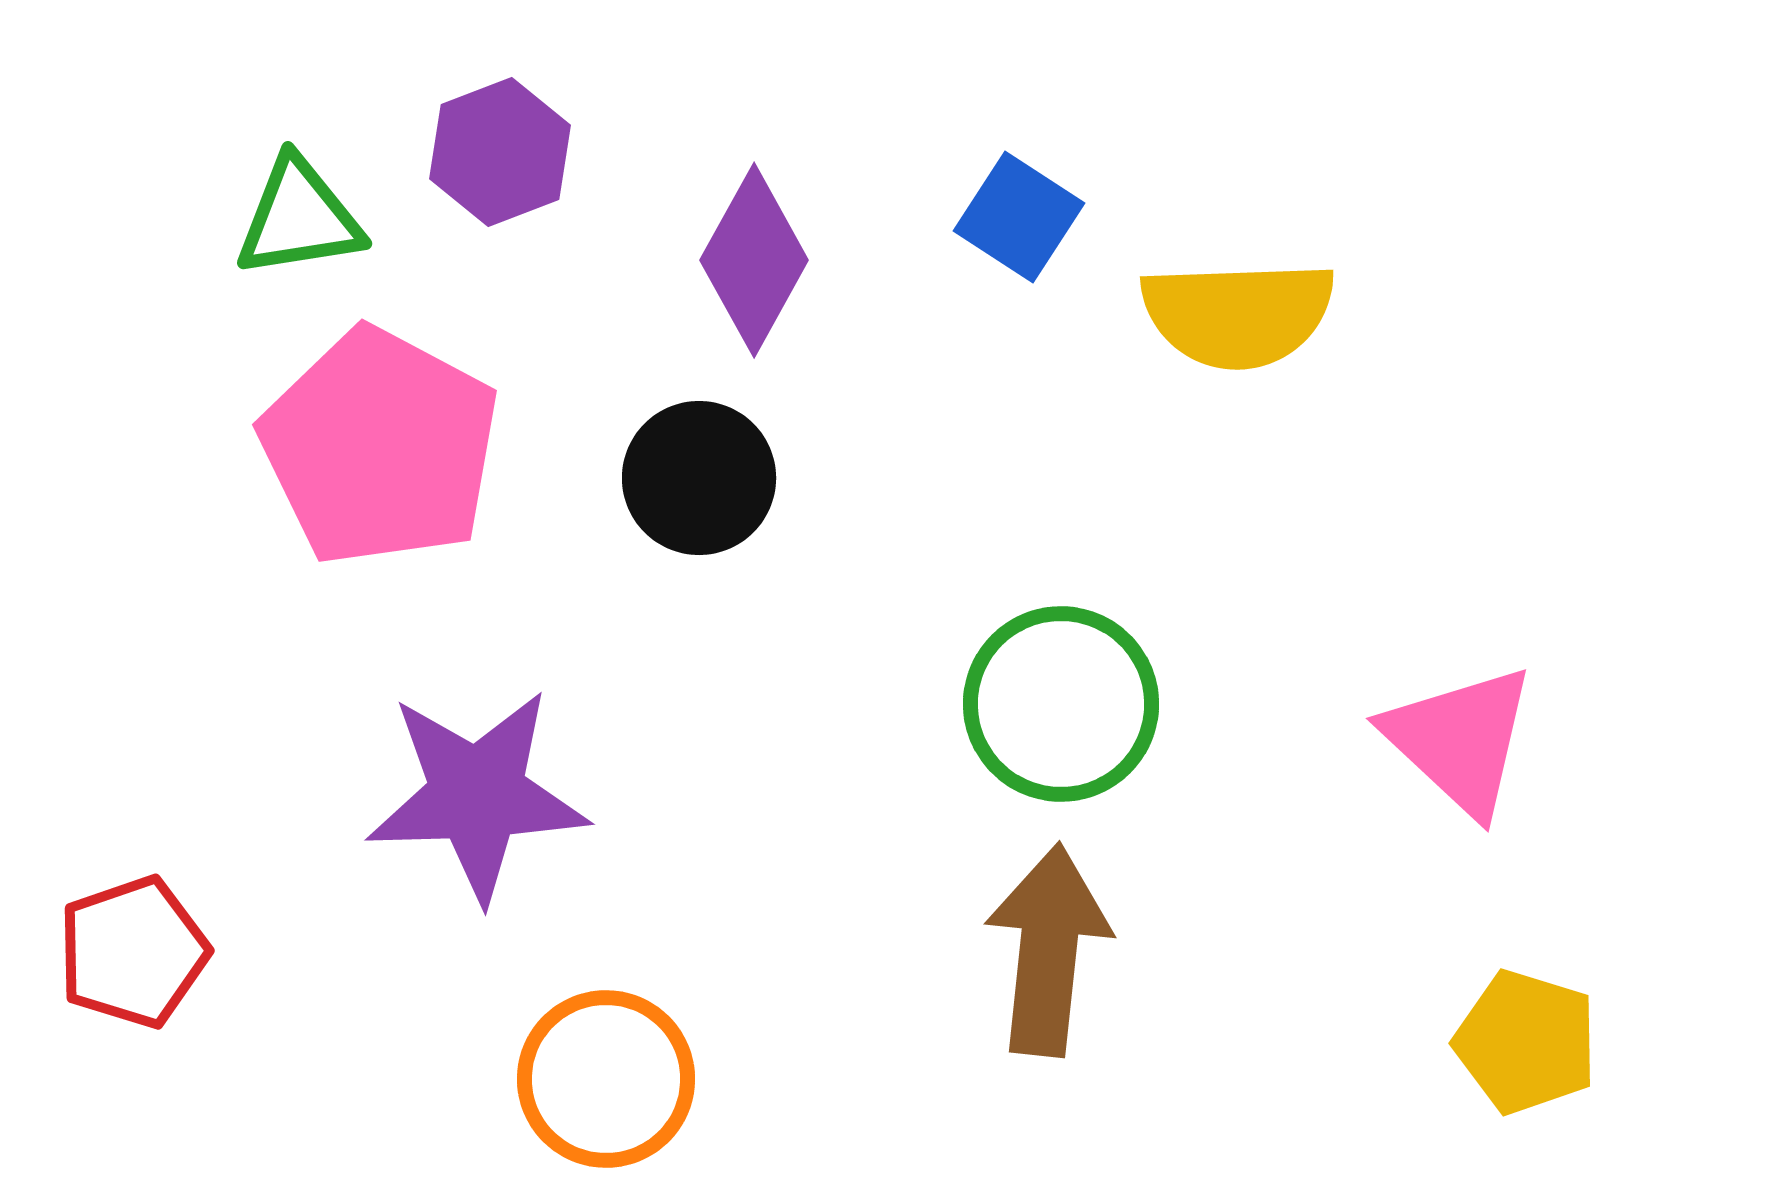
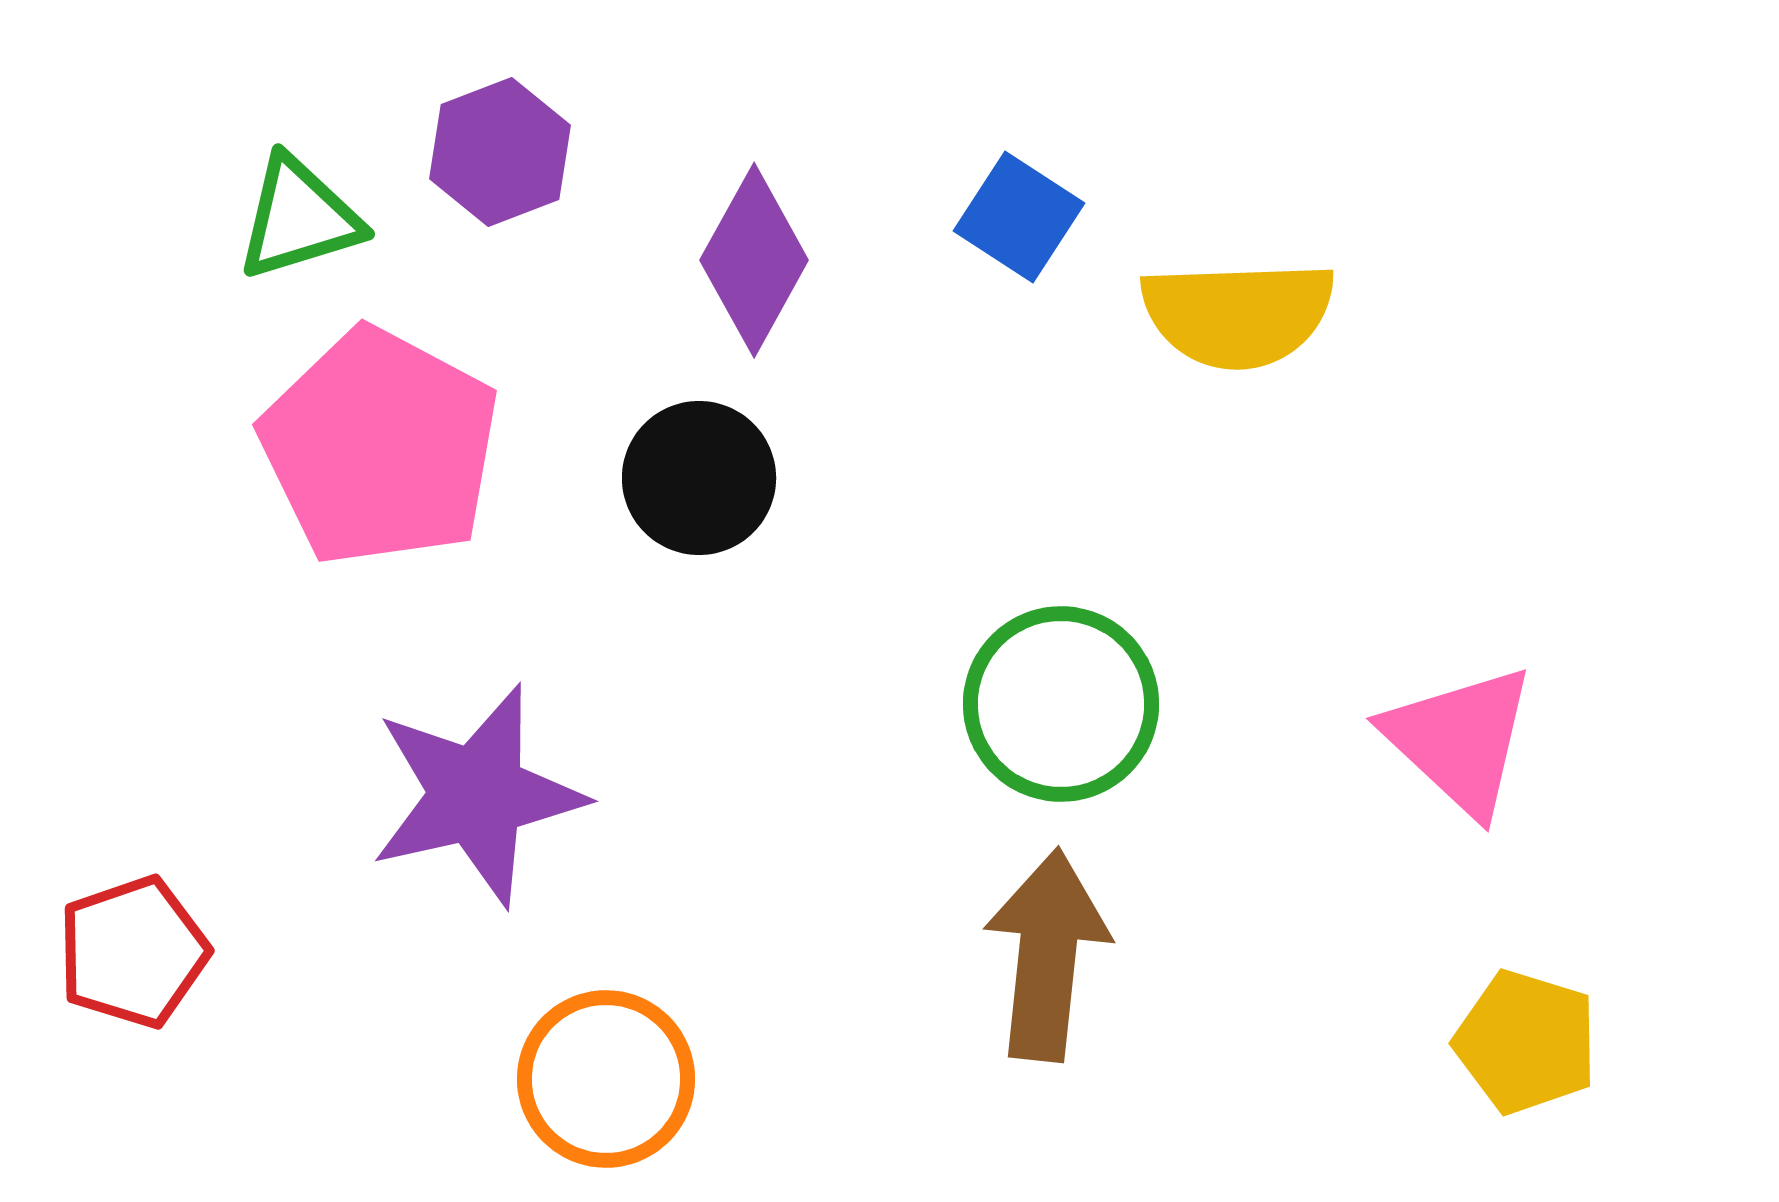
green triangle: rotated 8 degrees counterclockwise
purple star: rotated 11 degrees counterclockwise
brown arrow: moved 1 px left, 5 px down
